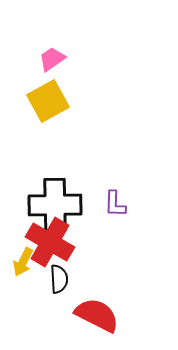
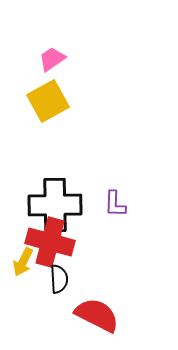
red cross: rotated 15 degrees counterclockwise
